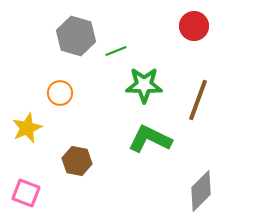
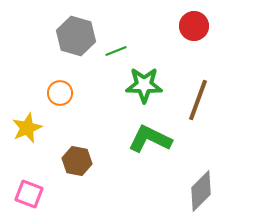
pink square: moved 3 px right, 1 px down
